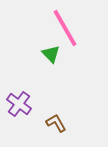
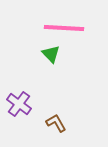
pink line: moved 1 px left; rotated 57 degrees counterclockwise
